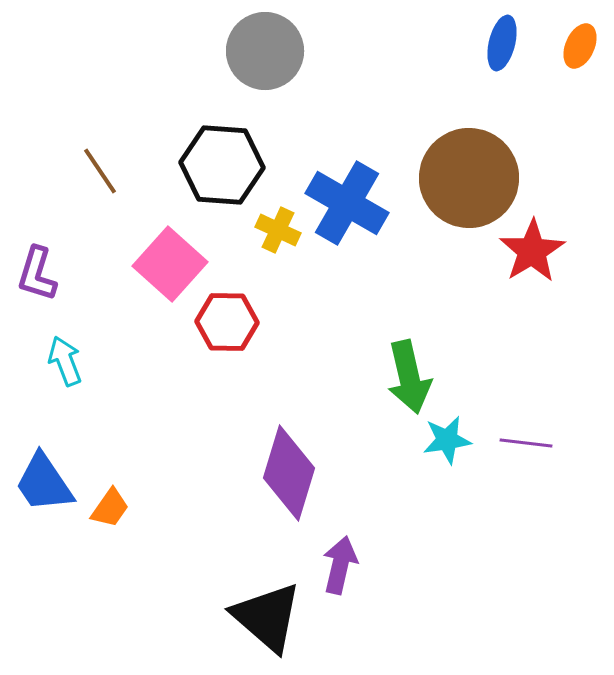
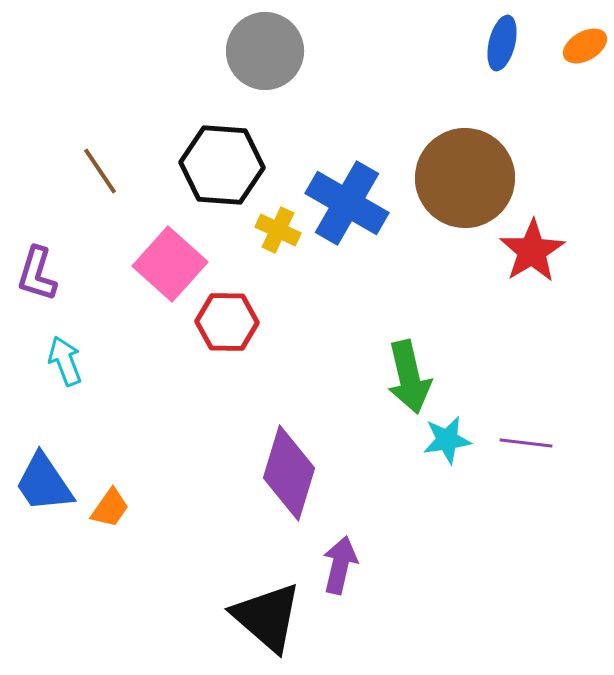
orange ellipse: moved 5 px right; rotated 36 degrees clockwise
brown circle: moved 4 px left
